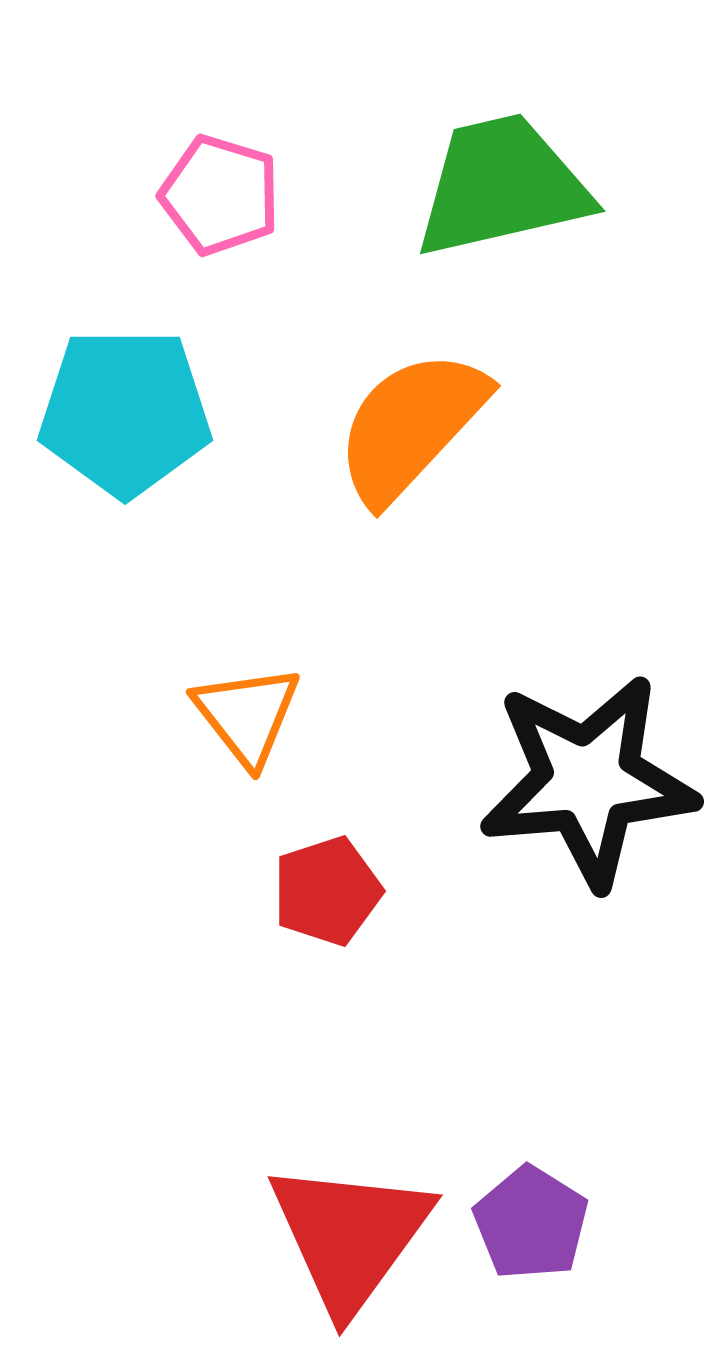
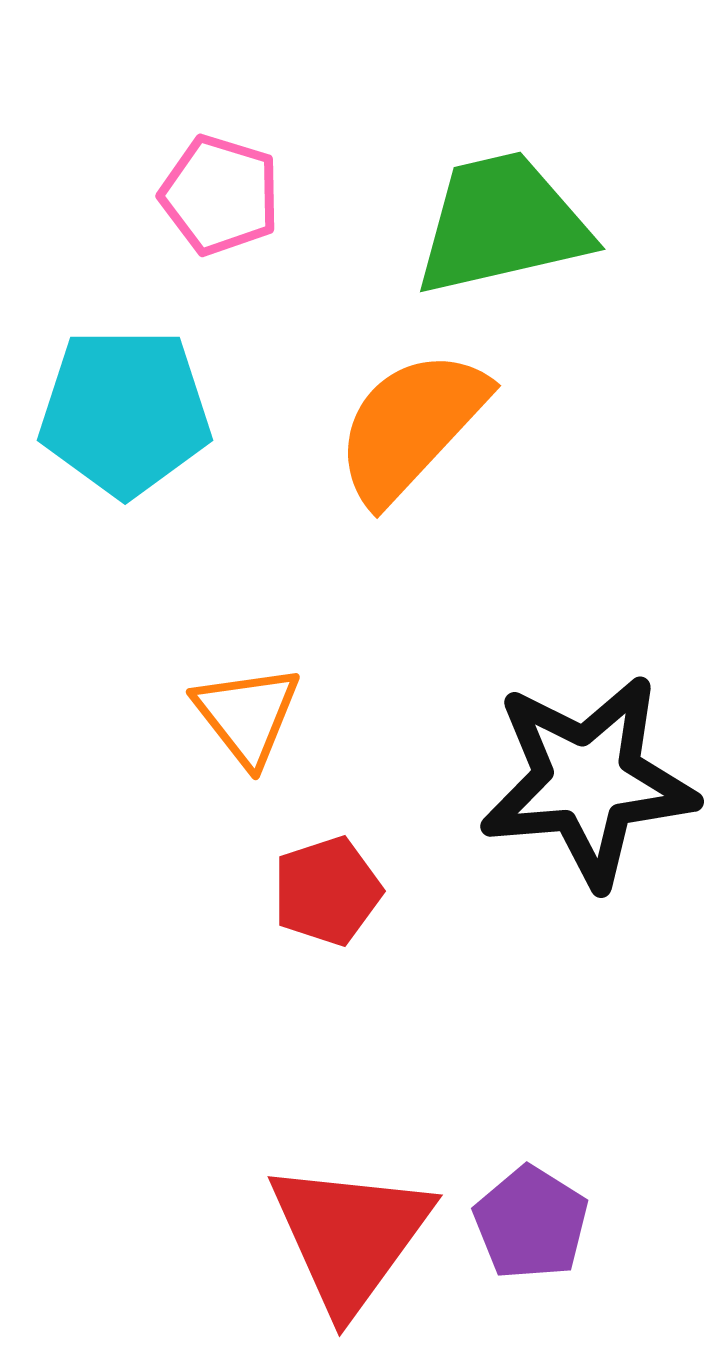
green trapezoid: moved 38 px down
